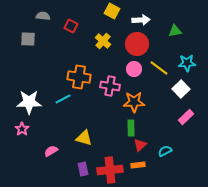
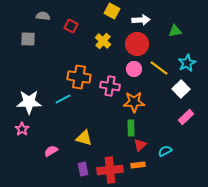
cyan star: rotated 24 degrees counterclockwise
